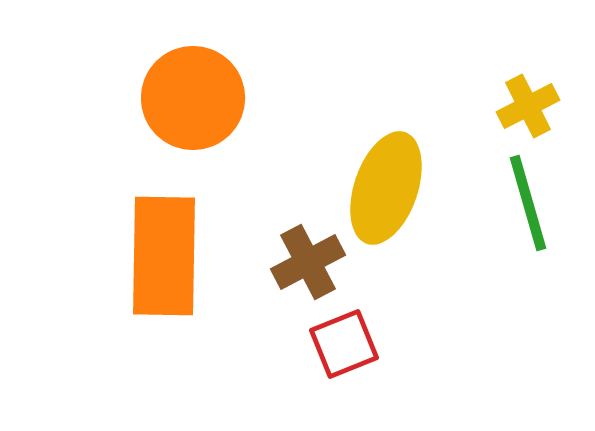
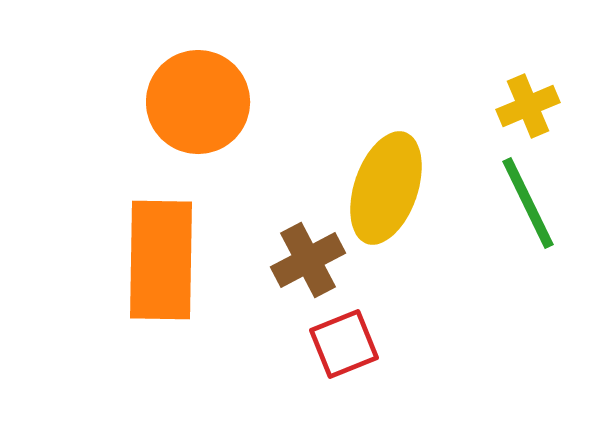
orange circle: moved 5 px right, 4 px down
yellow cross: rotated 4 degrees clockwise
green line: rotated 10 degrees counterclockwise
orange rectangle: moved 3 px left, 4 px down
brown cross: moved 2 px up
